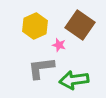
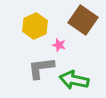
brown square: moved 3 px right, 5 px up
green arrow: rotated 20 degrees clockwise
